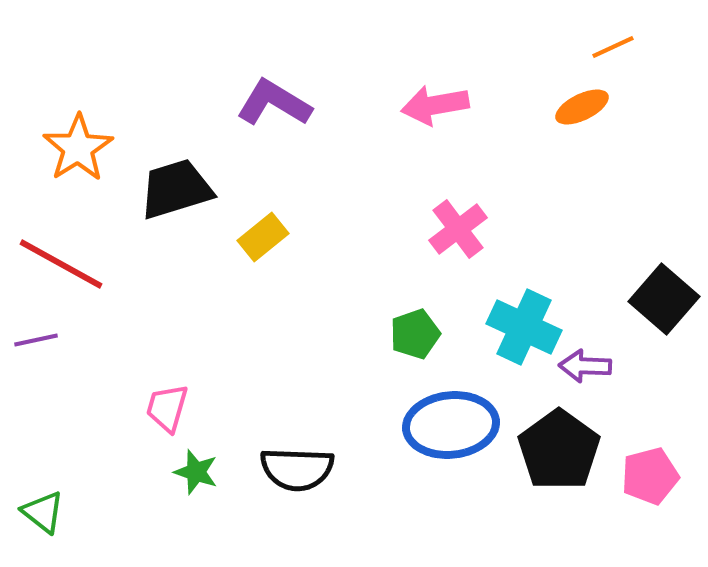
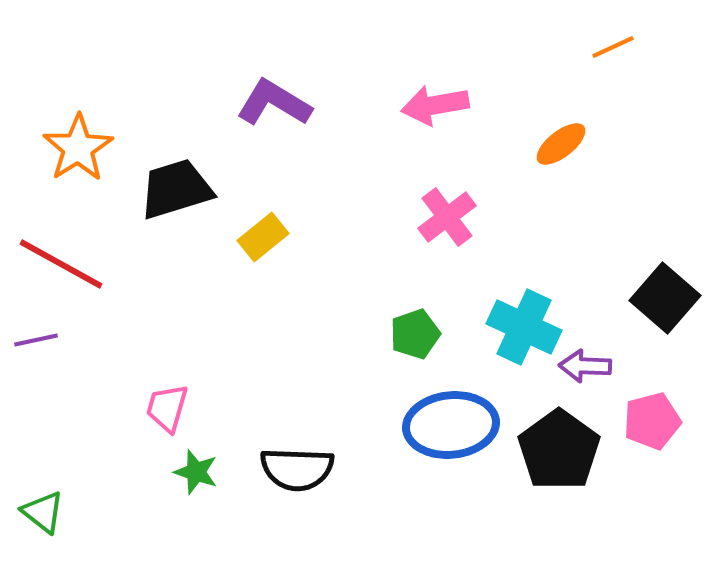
orange ellipse: moved 21 px left, 37 px down; rotated 12 degrees counterclockwise
pink cross: moved 11 px left, 12 px up
black square: moved 1 px right, 1 px up
pink pentagon: moved 2 px right, 55 px up
